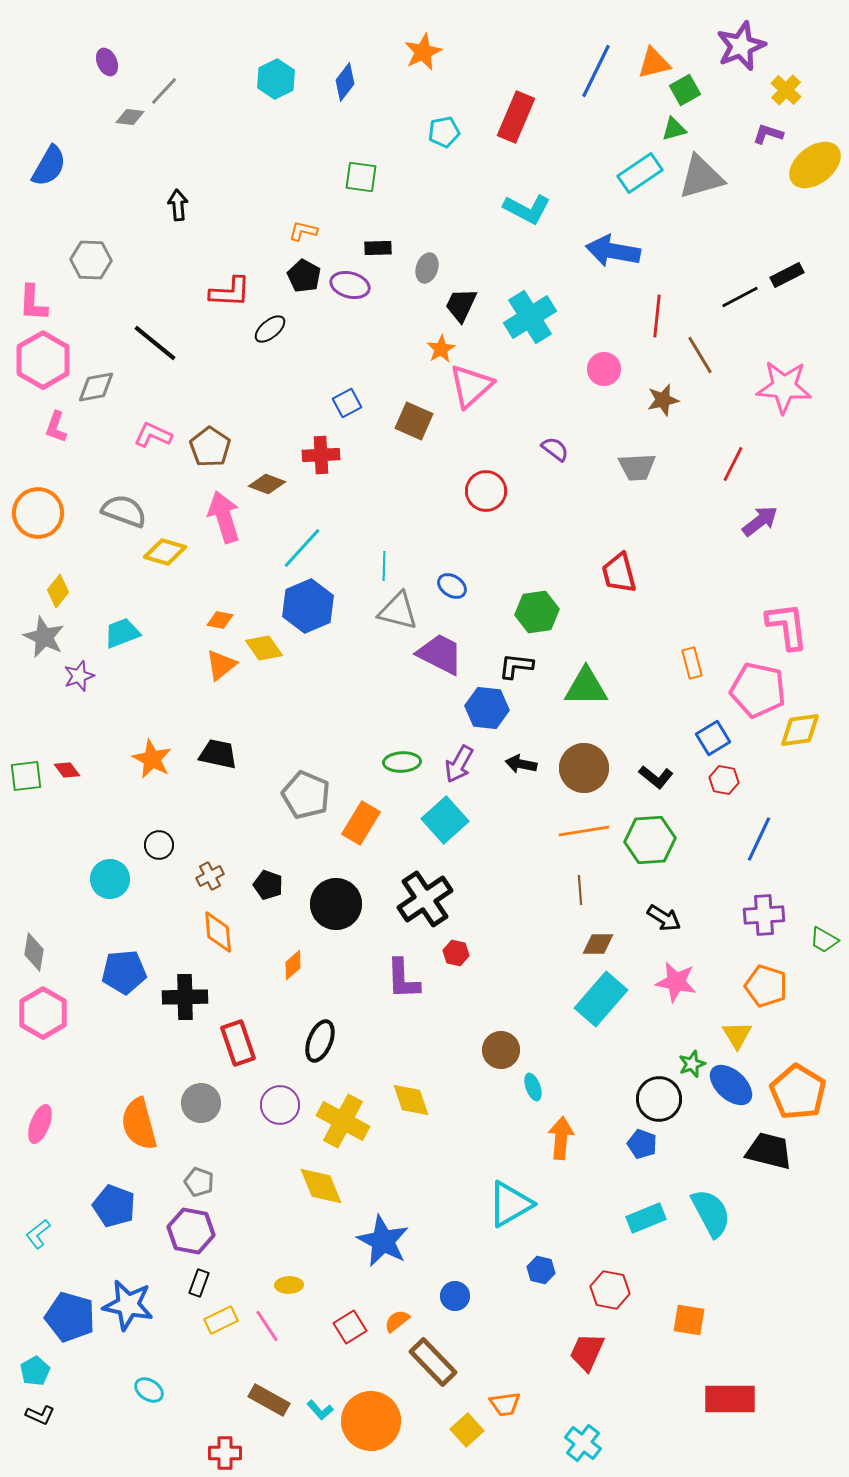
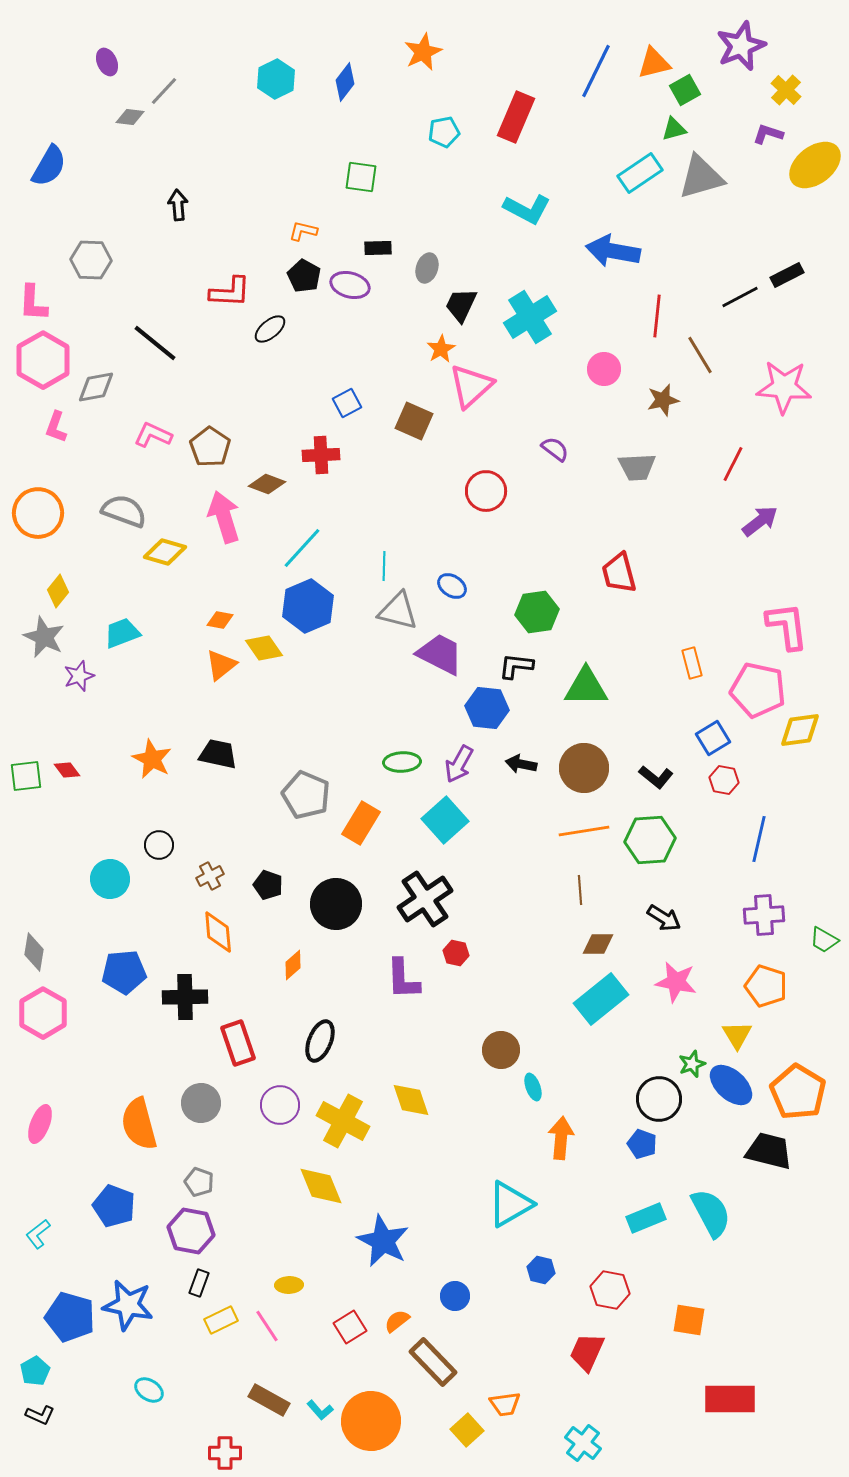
blue line at (759, 839): rotated 12 degrees counterclockwise
cyan rectangle at (601, 999): rotated 10 degrees clockwise
